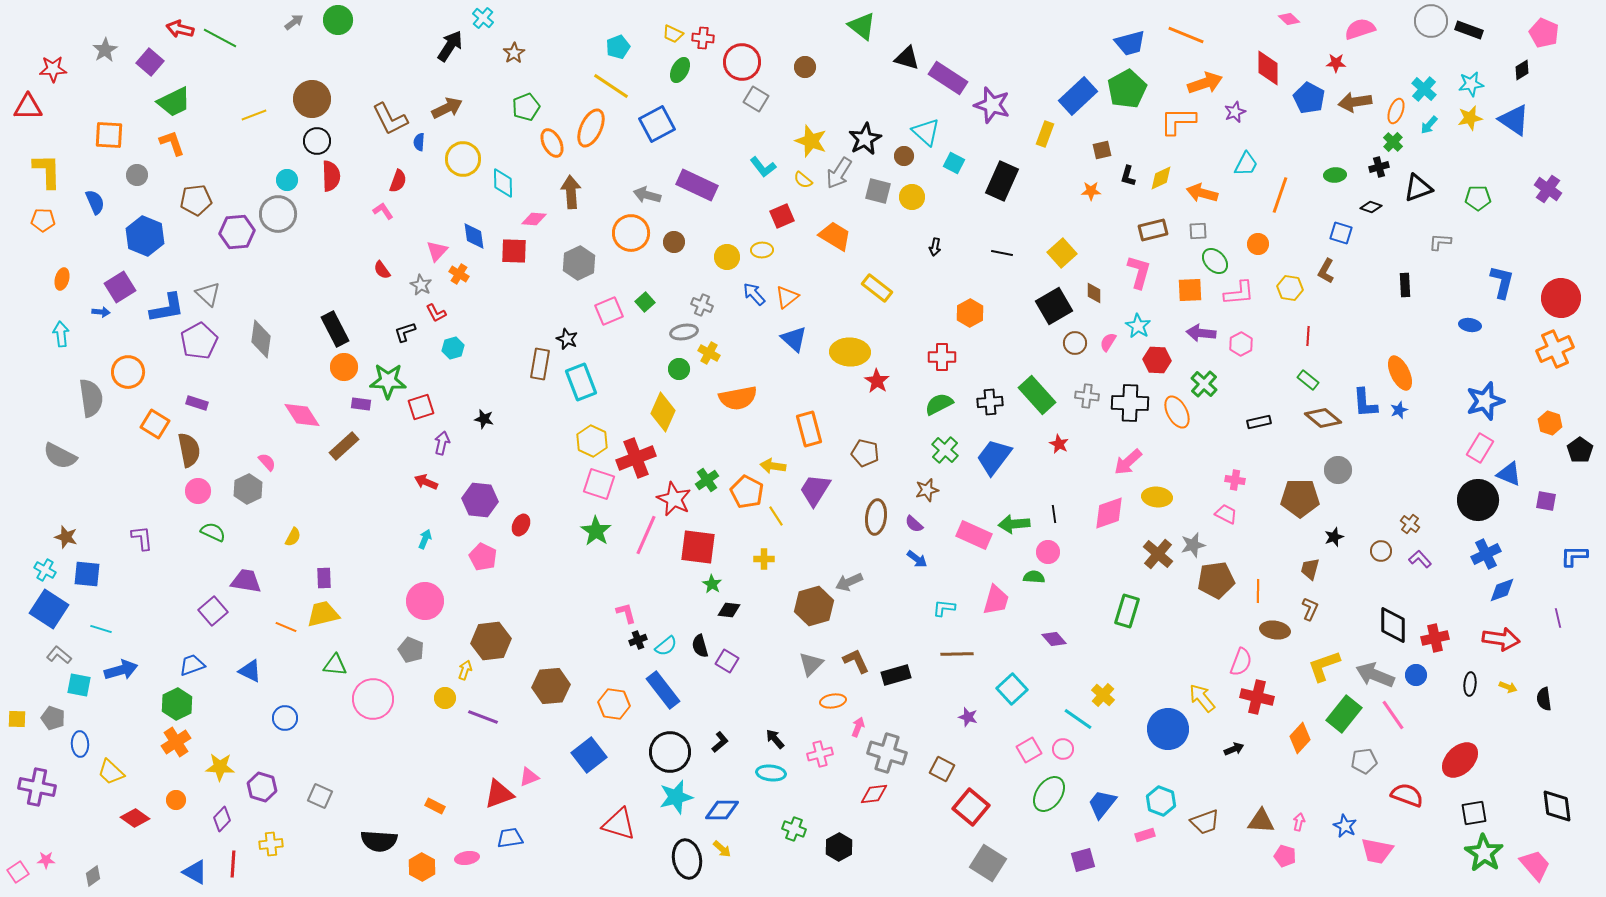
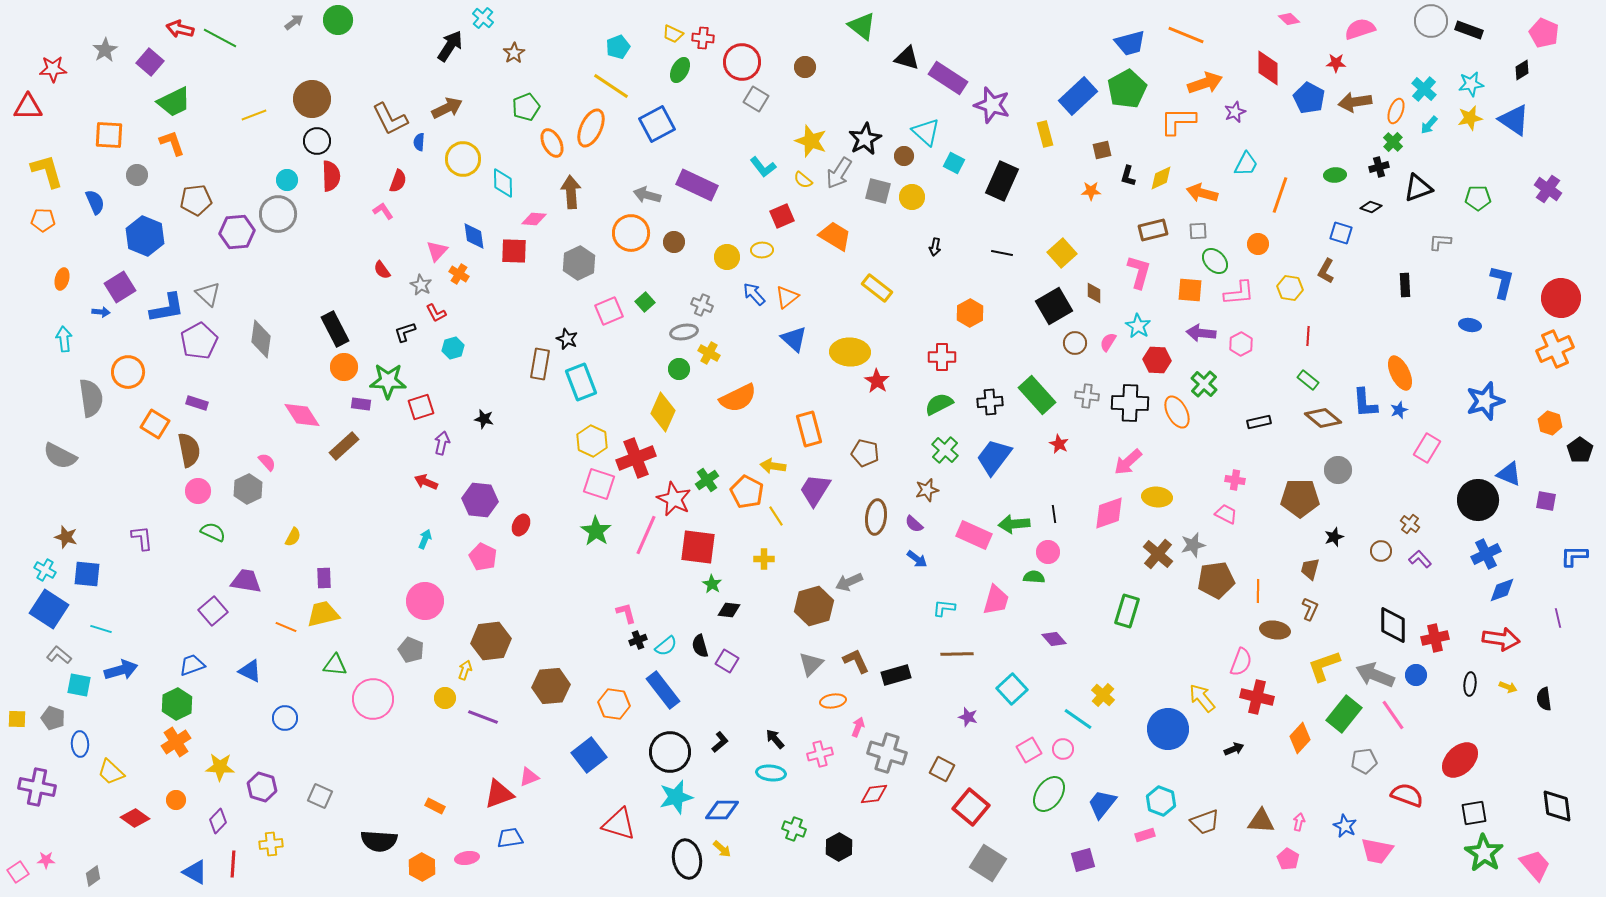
yellow rectangle at (1045, 134): rotated 35 degrees counterclockwise
yellow L-shape at (47, 171): rotated 15 degrees counterclockwise
orange square at (1190, 290): rotated 8 degrees clockwise
cyan arrow at (61, 334): moved 3 px right, 5 px down
orange semicircle at (738, 398): rotated 15 degrees counterclockwise
pink rectangle at (1480, 448): moved 53 px left
purple diamond at (222, 819): moved 4 px left, 2 px down
pink pentagon at (1285, 856): moved 3 px right, 3 px down; rotated 15 degrees clockwise
